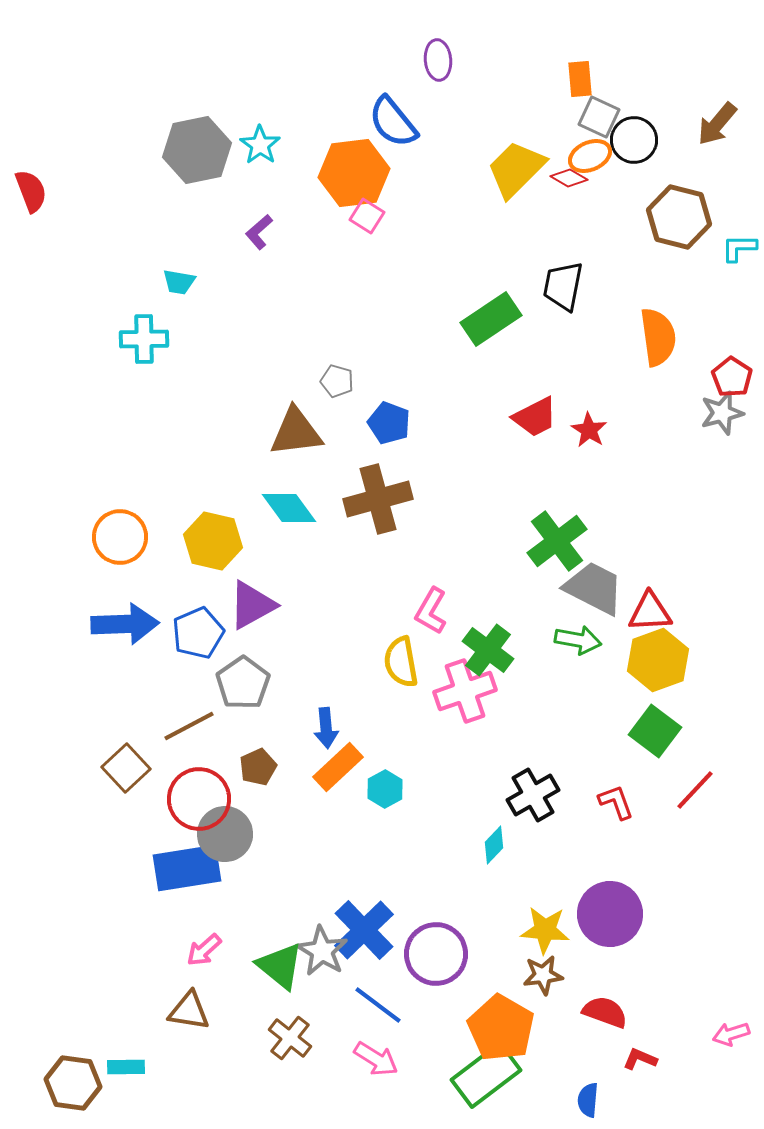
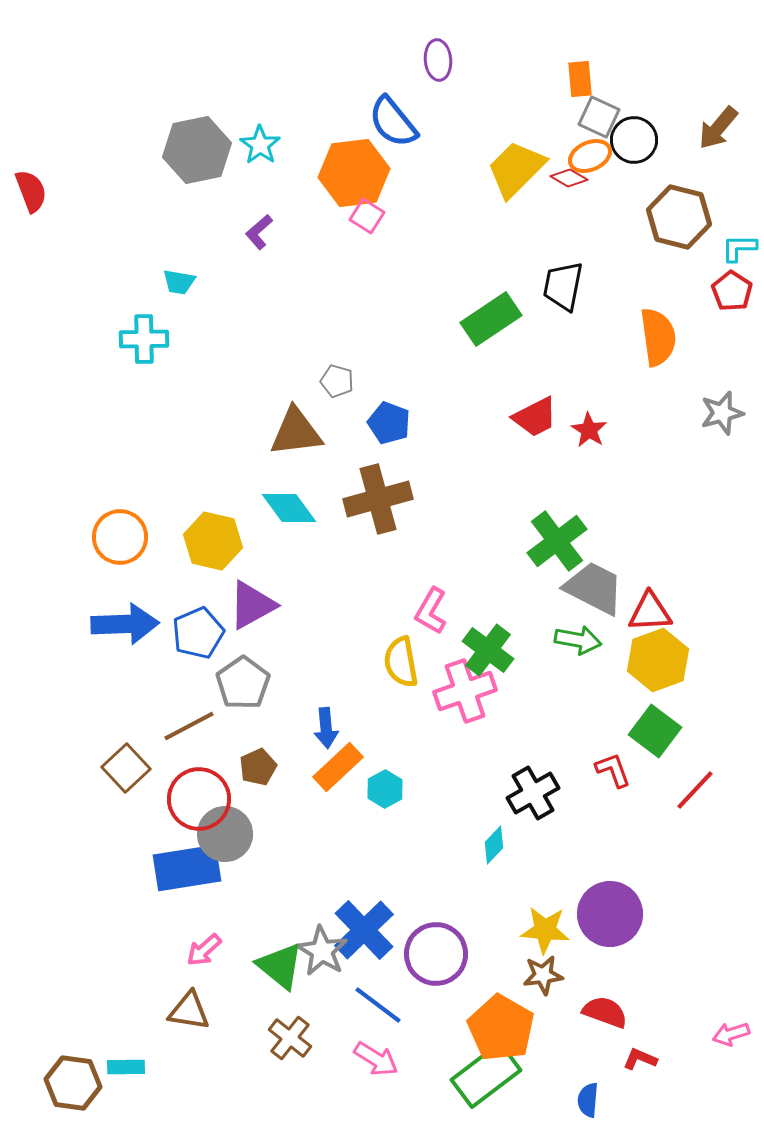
brown arrow at (717, 124): moved 1 px right, 4 px down
red pentagon at (732, 377): moved 86 px up
black cross at (533, 795): moved 2 px up
red L-shape at (616, 802): moved 3 px left, 32 px up
